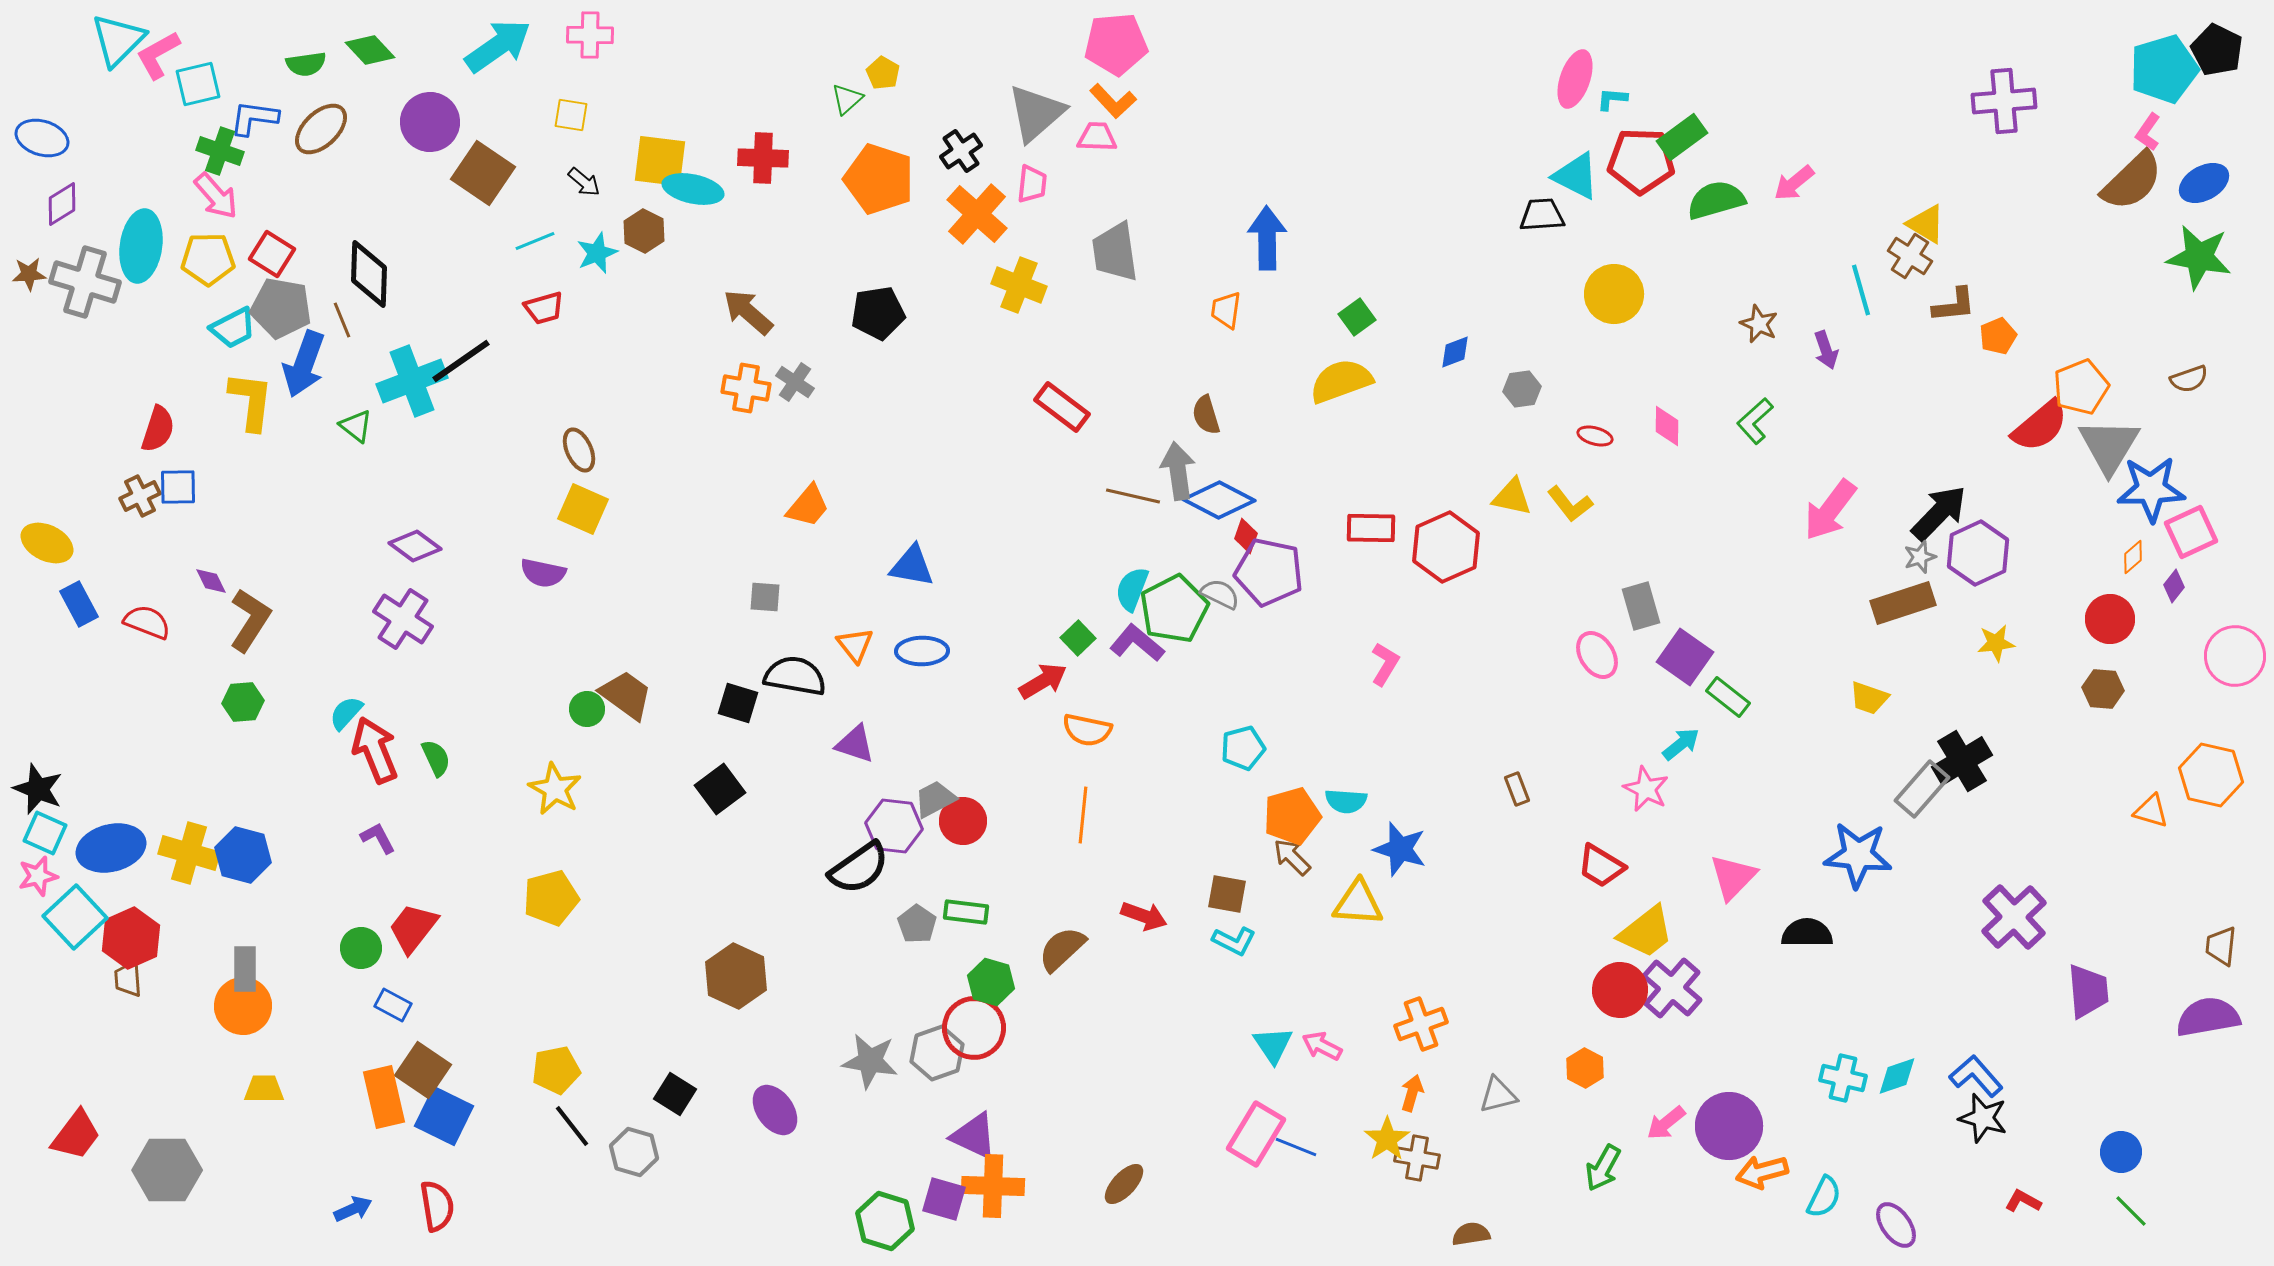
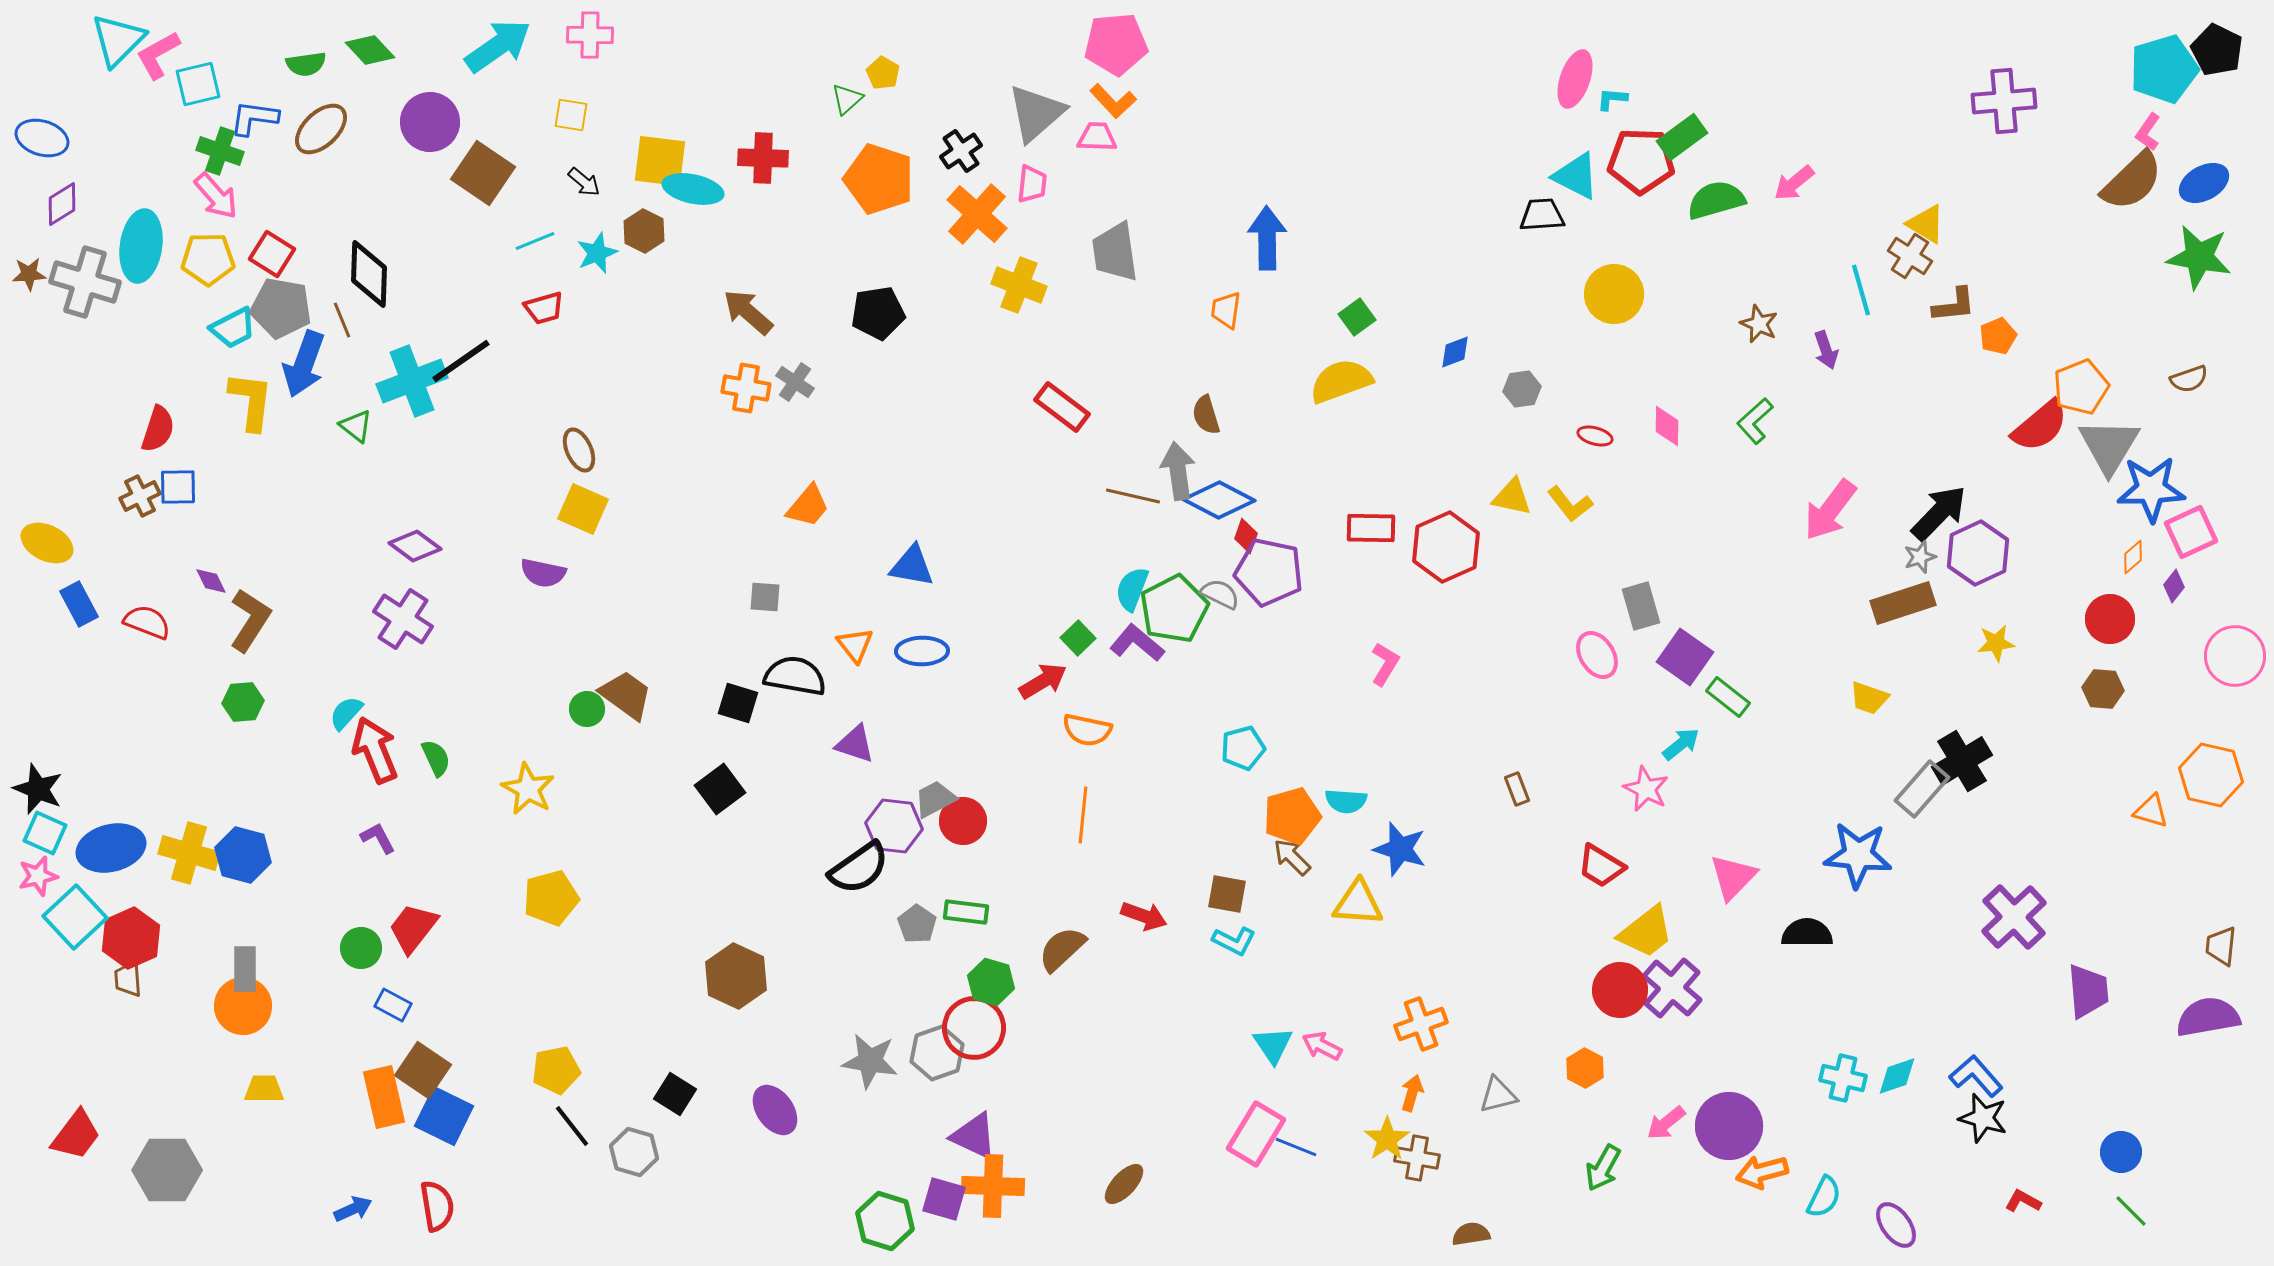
yellow star at (555, 789): moved 27 px left
